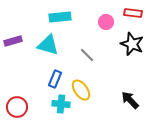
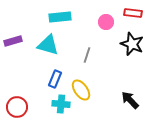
gray line: rotated 63 degrees clockwise
